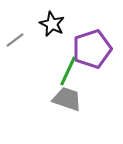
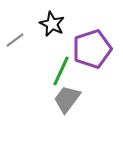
green line: moved 7 px left
gray trapezoid: rotated 72 degrees counterclockwise
